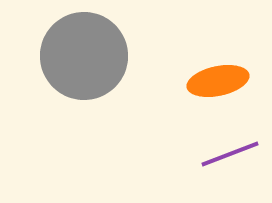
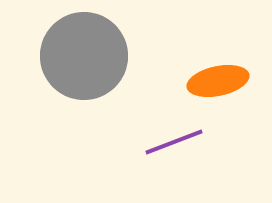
purple line: moved 56 px left, 12 px up
